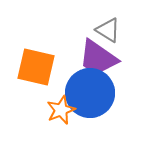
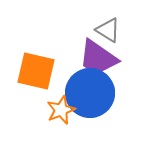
orange square: moved 4 px down
